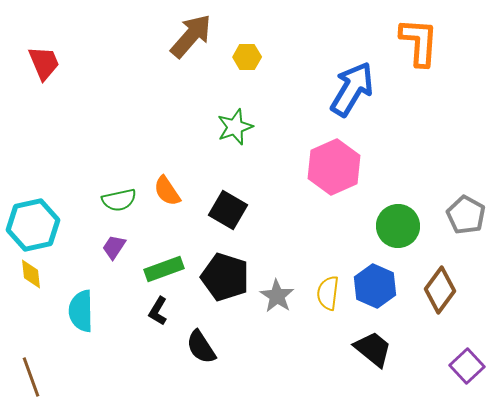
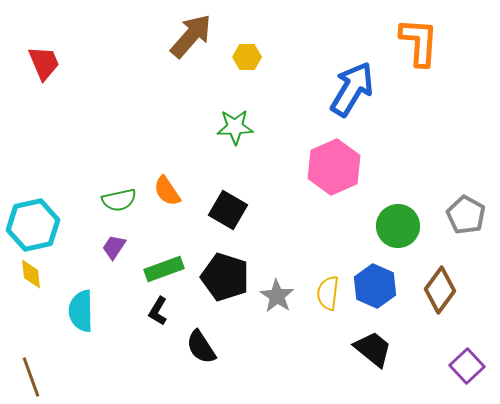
green star: rotated 18 degrees clockwise
